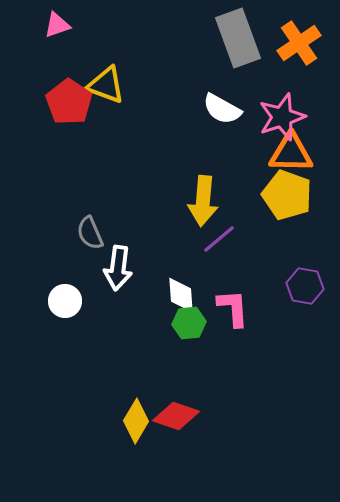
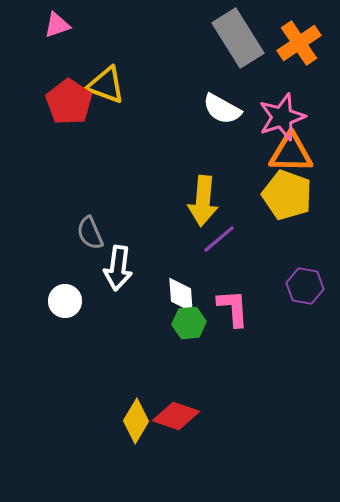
gray rectangle: rotated 12 degrees counterclockwise
